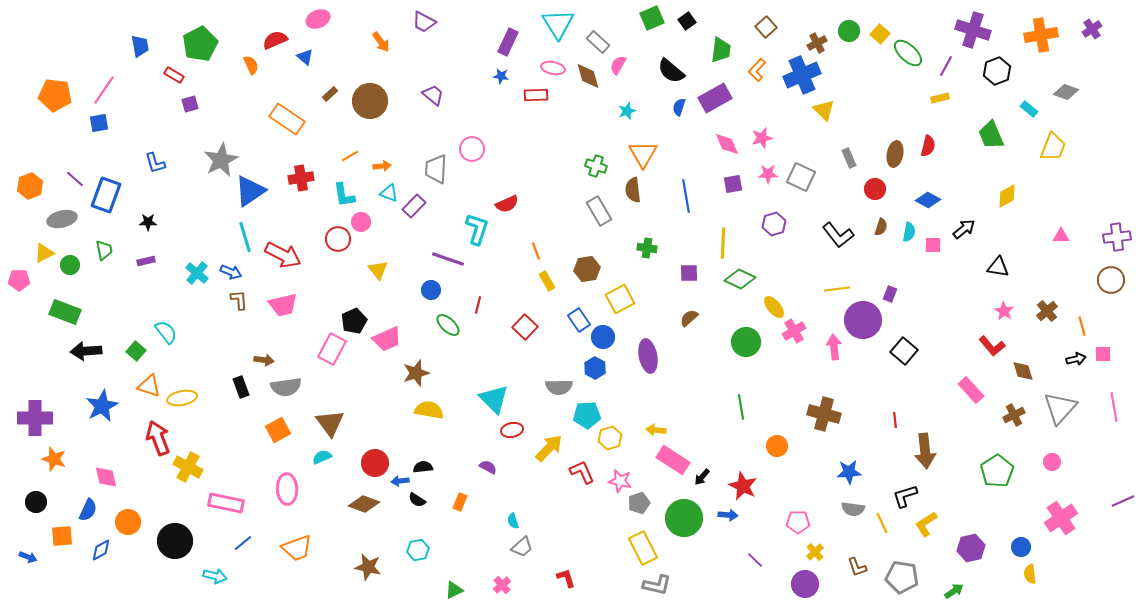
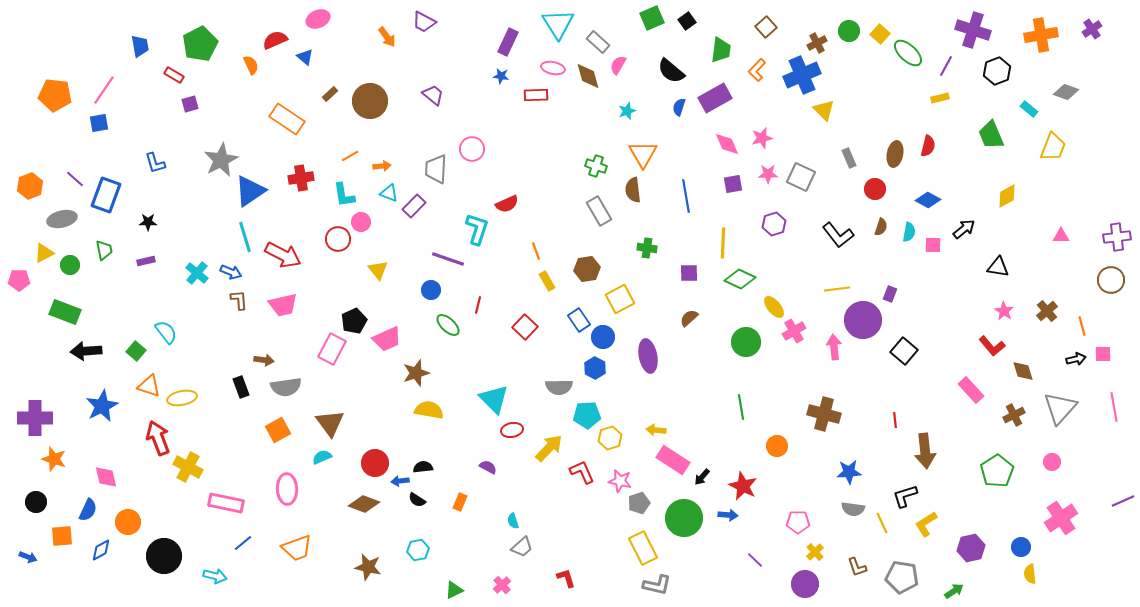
orange arrow at (381, 42): moved 6 px right, 5 px up
black circle at (175, 541): moved 11 px left, 15 px down
